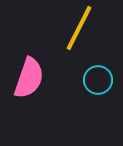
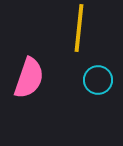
yellow line: rotated 21 degrees counterclockwise
